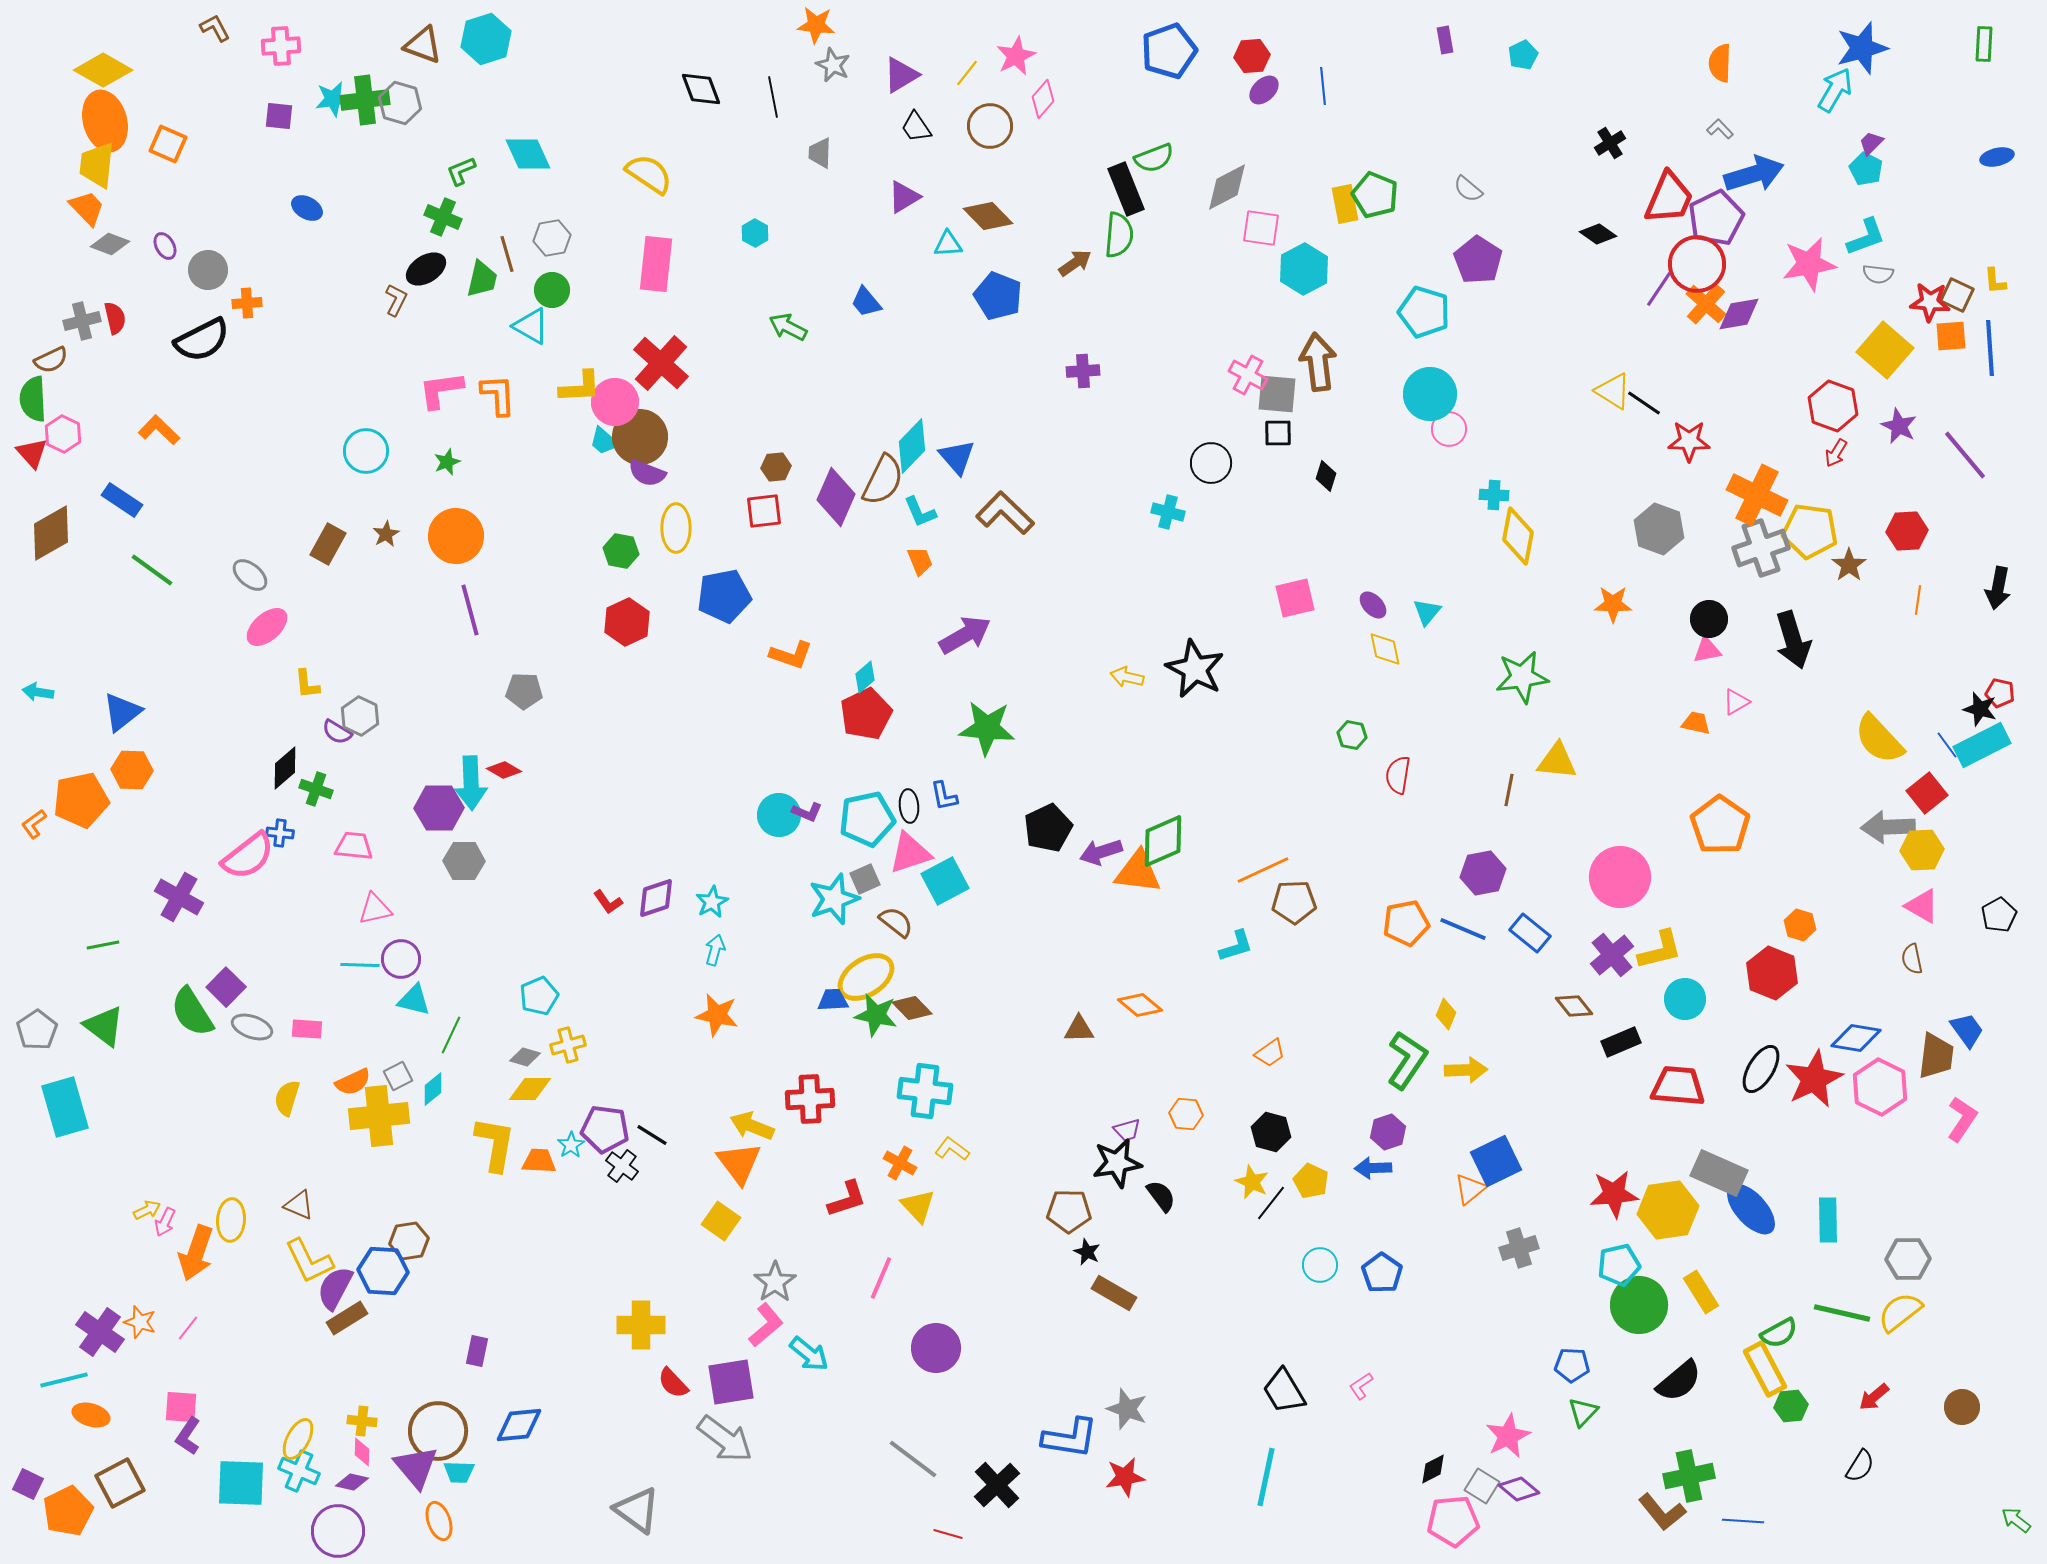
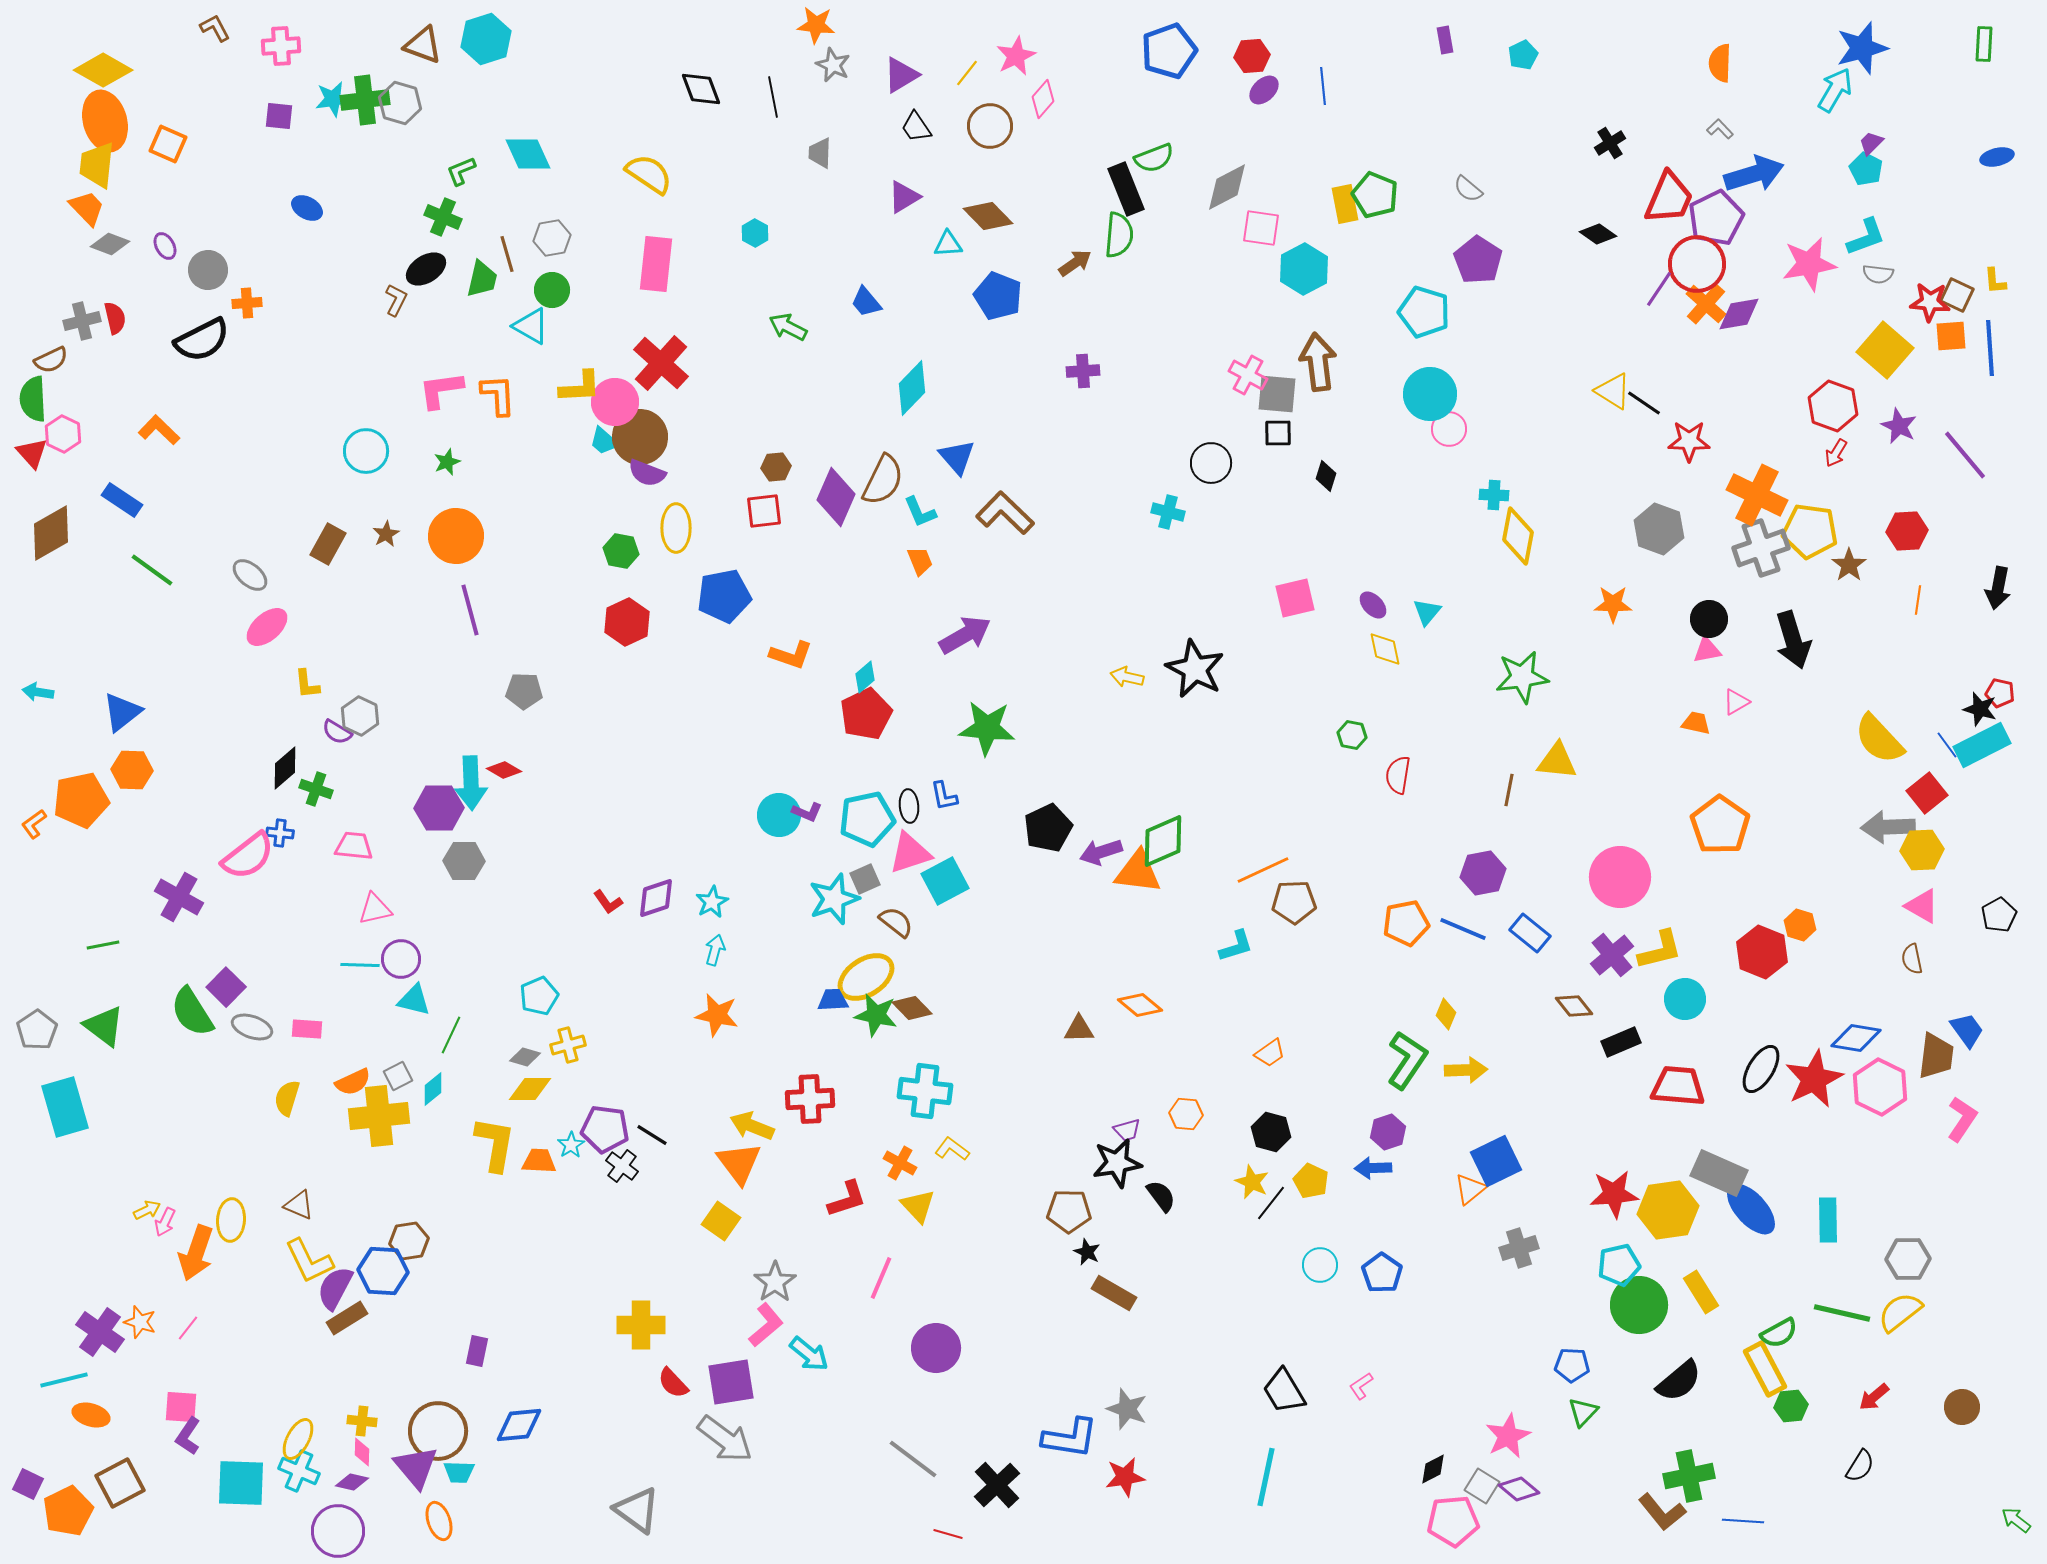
cyan diamond at (912, 446): moved 58 px up
red hexagon at (1772, 973): moved 10 px left, 21 px up
